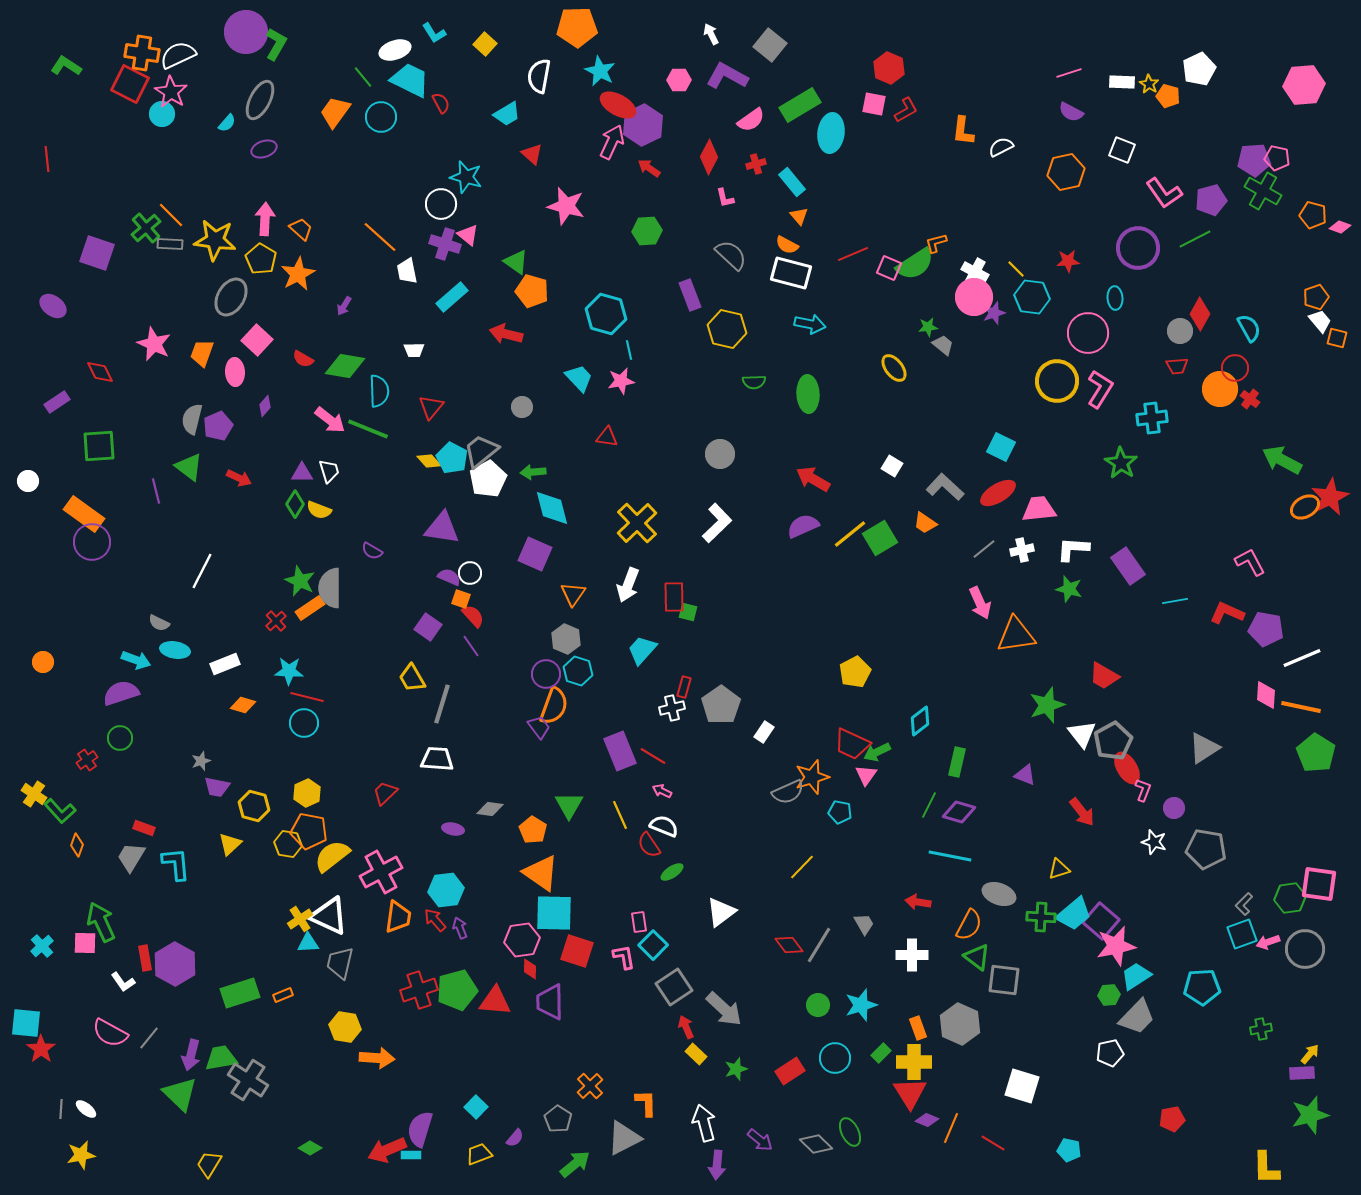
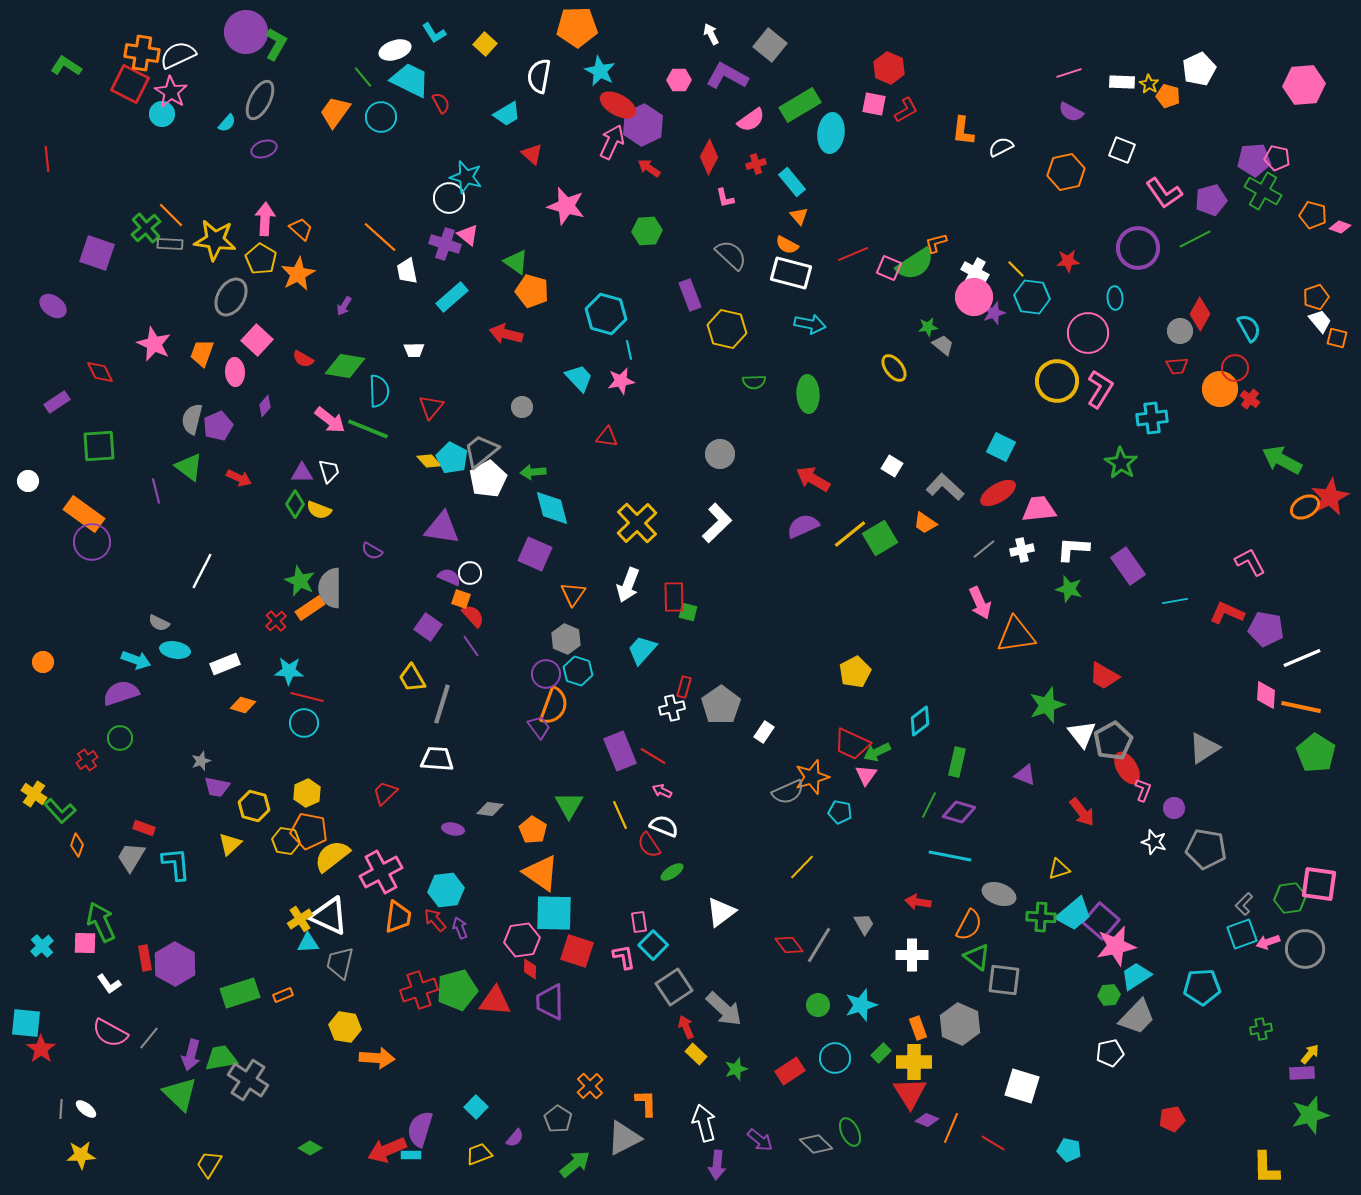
white circle at (441, 204): moved 8 px right, 6 px up
yellow hexagon at (288, 844): moved 2 px left, 3 px up
white L-shape at (123, 982): moved 14 px left, 2 px down
yellow star at (81, 1155): rotated 8 degrees clockwise
